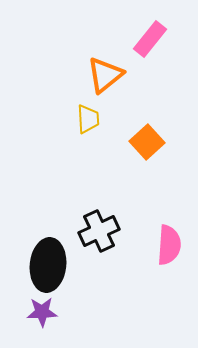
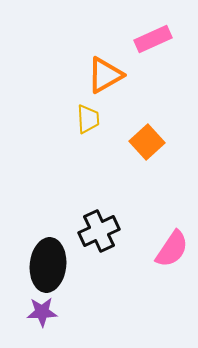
pink rectangle: moved 3 px right; rotated 27 degrees clockwise
orange triangle: rotated 9 degrees clockwise
pink semicircle: moved 3 px right, 4 px down; rotated 30 degrees clockwise
